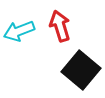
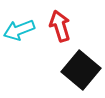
cyan arrow: moved 1 px up
